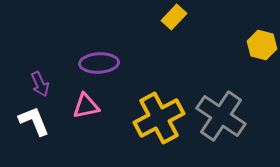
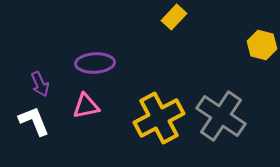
purple ellipse: moved 4 px left
